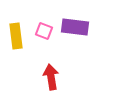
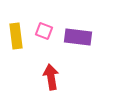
purple rectangle: moved 3 px right, 10 px down
